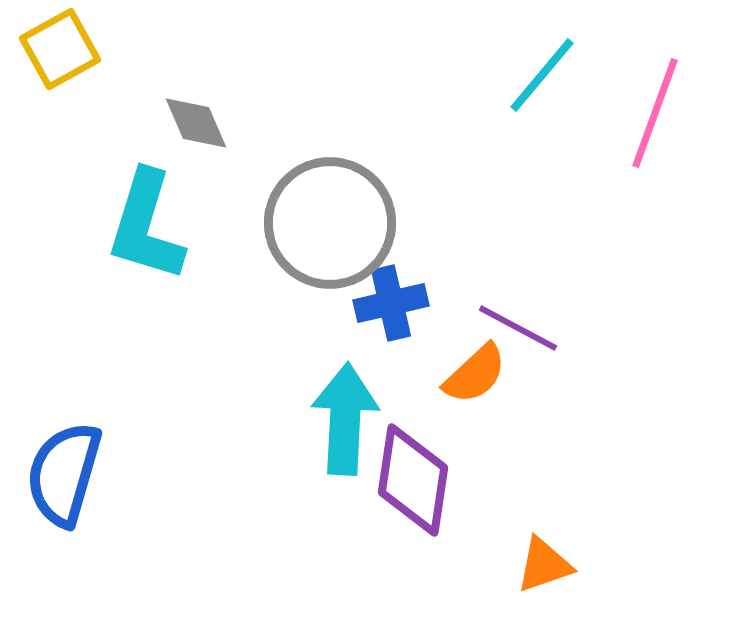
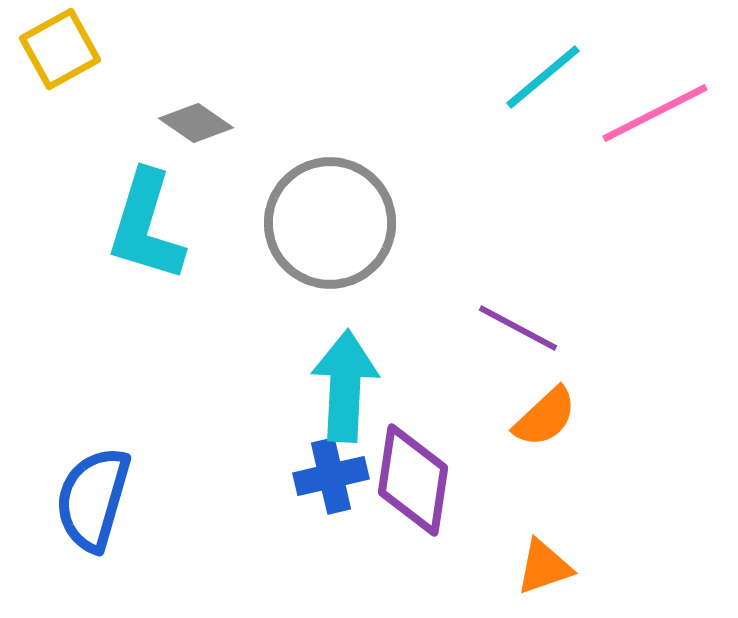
cyan line: moved 1 px right, 2 px down; rotated 10 degrees clockwise
pink line: rotated 43 degrees clockwise
gray diamond: rotated 32 degrees counterclockwise
blue cross: moved 60 px left, 173 px down
orange semicircle: moved 70 px right, 43 px down
cyan arrow: moved 33 px up
blue semicircle: moved 29 px right, 25 px down
orange triangle: moved 2 px down
